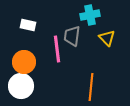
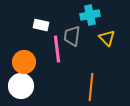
white rectangle: moved 13 px right
